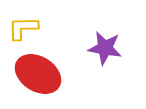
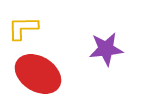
purple star: moved 1 px right, 1 px down; rotated 16 degrees counterclockwise
